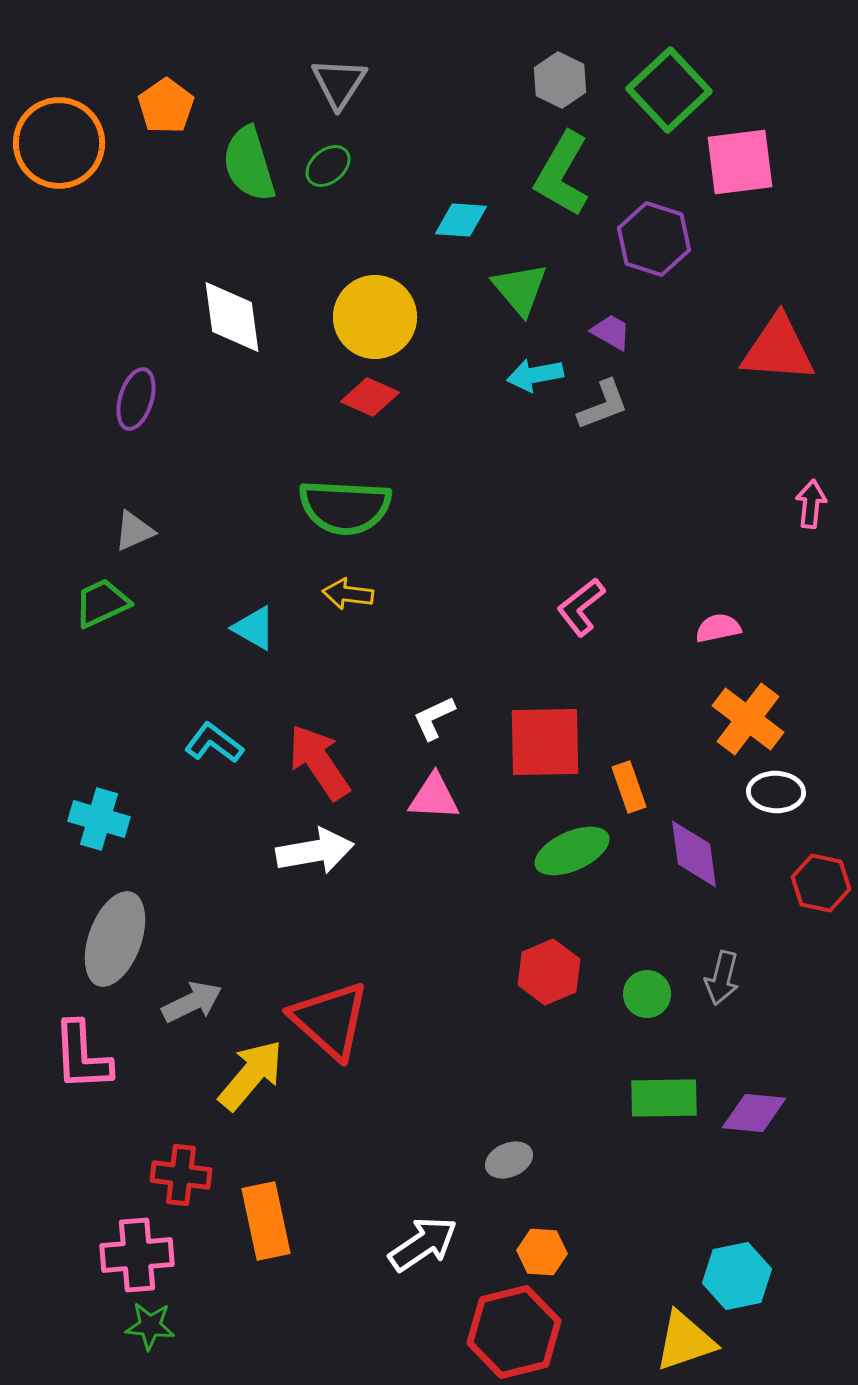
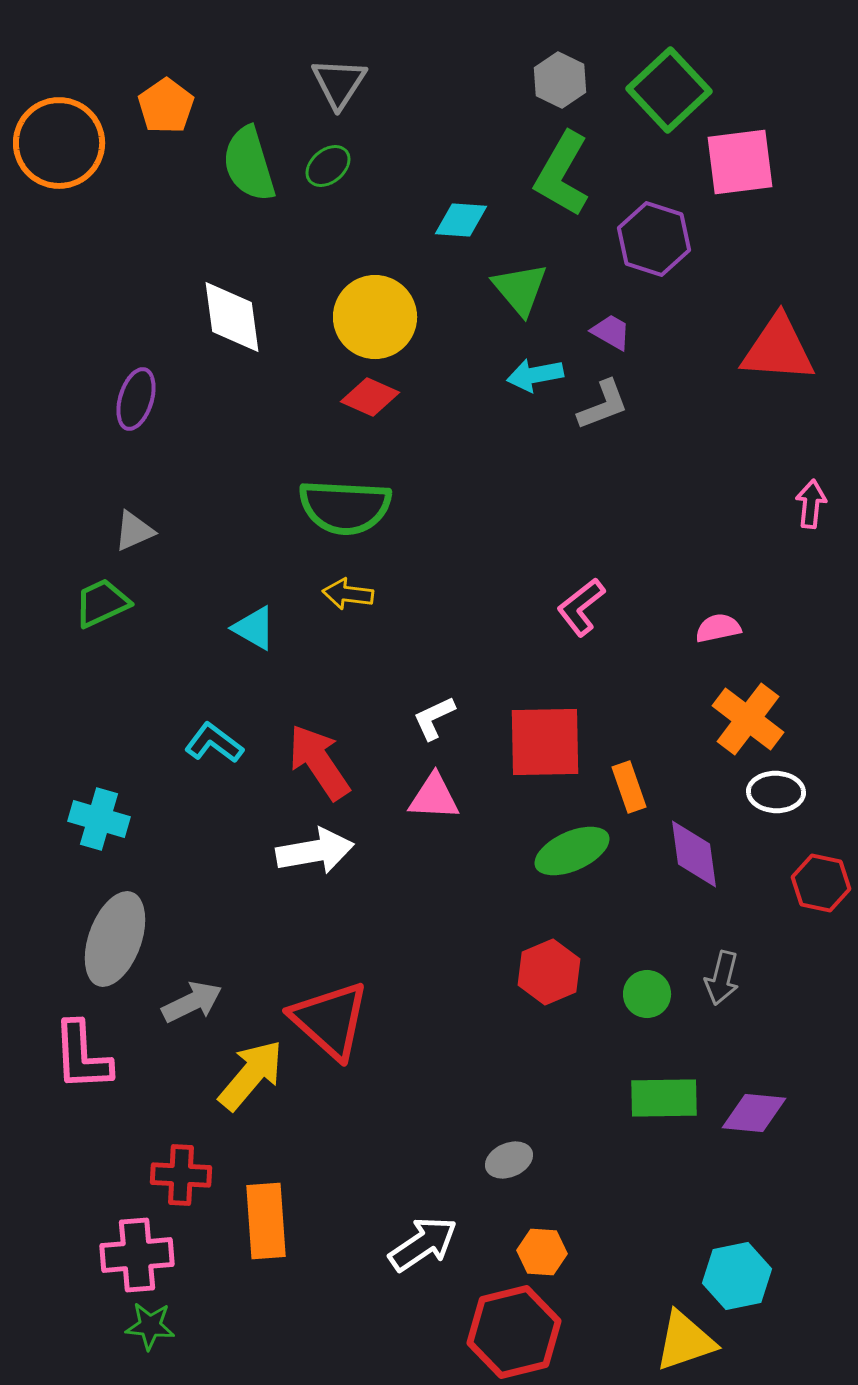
red cross at (181, 1175): rotated 4 degrees counterclockwise
orange rectangle at (266, 1221): rotated 8 degrees clockwise
